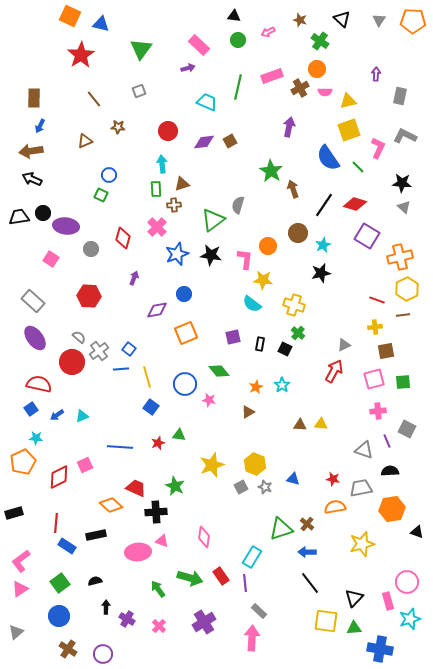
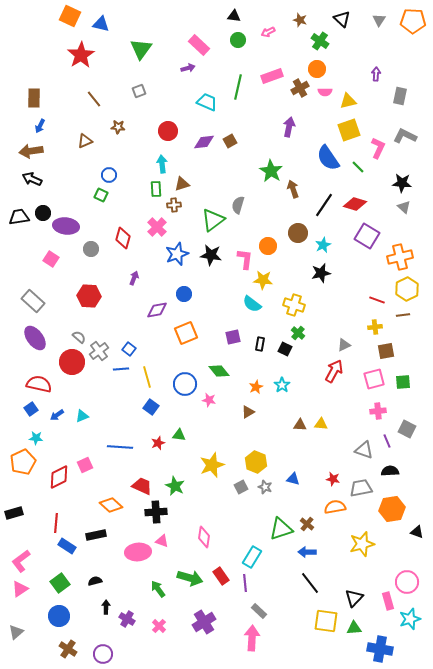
yellow hexagon at (255, 464): moved 1 px right, 2 px up
red trapezoid at (136, 488): moved 6 px right, 2 px up
